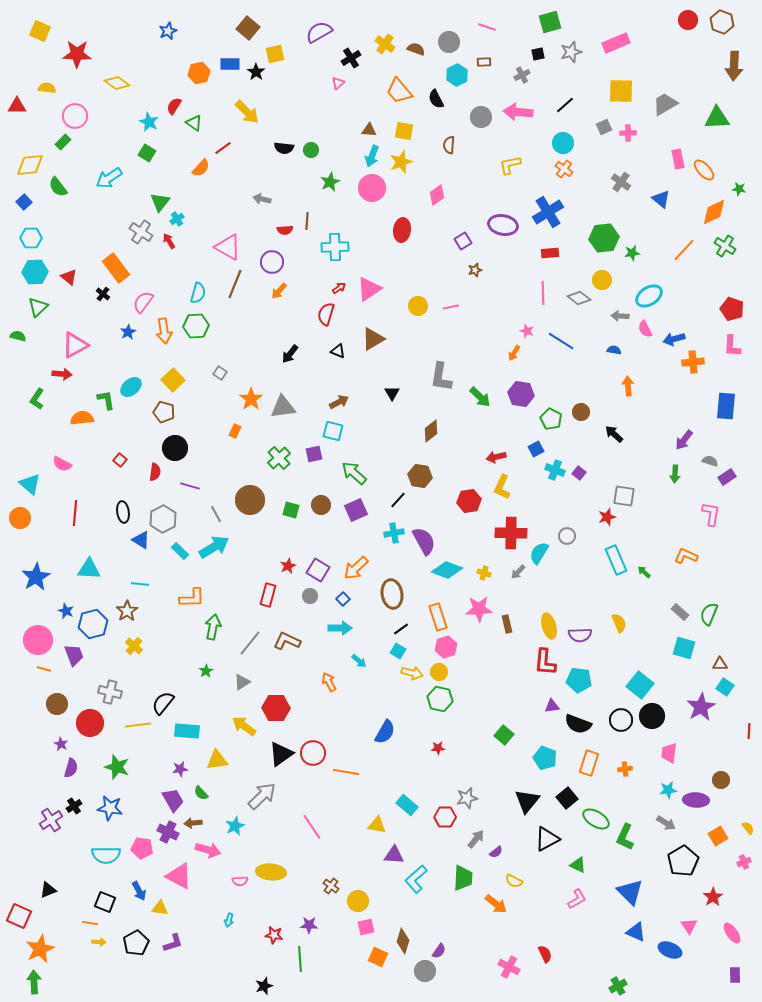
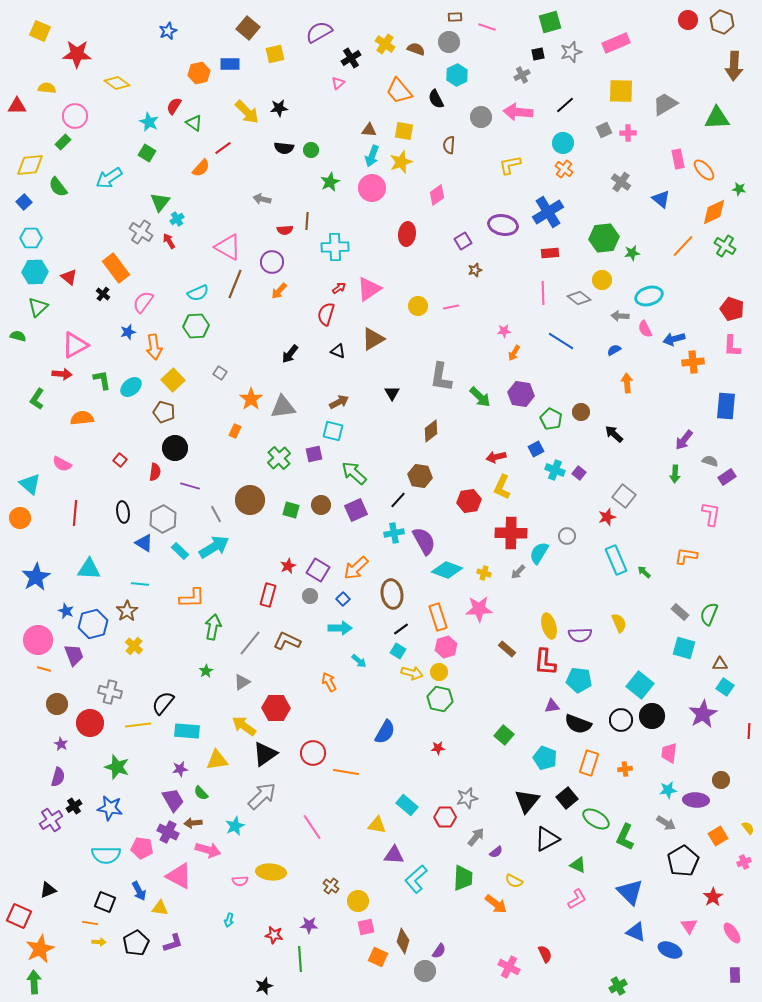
brown rectangle at (484, 62): moved 29 px left, 45 px up
black star at (256, 72): moved 23 px right, 36 px down; rotated 30 degrees clockwise
gray square at (604, 127): moved 3 px down
red ellipse at (402, 230): moved 5 px right, 4 px down
orange line at (684, 250): moved 1 px left, 4 px up
cyan semicircle at (198, 293): rotated 50 degrees clockwise
cyan ellipse at (649, 296): rotated 16 degrees clockwise
orange arrow at (164, 331): moved 10 px left, 16 px down
pink star at (527, 331): moved 23 px left; rotated 24 degrees counterclockwise
blue star at (128, 332): rotated 14 degrees clockwise
blue semicircle at (614, 350): rotated 40 degrees counterclockwise
orange arrow at (628, 386): moved 1 px left, 3 px up
green L-shape at (106, 400): moved 4 px left, 20 px up
gray square at (624, 496): rotated 30 degrees clockwise
blue triangle at (141, 540): moved 3 px right, 3 px down
orange L-shape at (686, 556): rotated 15 degrees counterclockwise
brown rectangle at (507, 624): moved 25 px down; rotated 36 degrees counterclockwise
purple star at (701, 707): moved 2 px right, 7 px down
black triangle at (281, 754): moved 16 px left
purple semicircle at (71, 768): moved 13 px left, 9 px down
gray arrow at (476, 839): moved 2 px up
